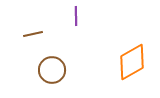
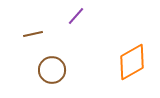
purple line: rotated 42 degrees clockwise
